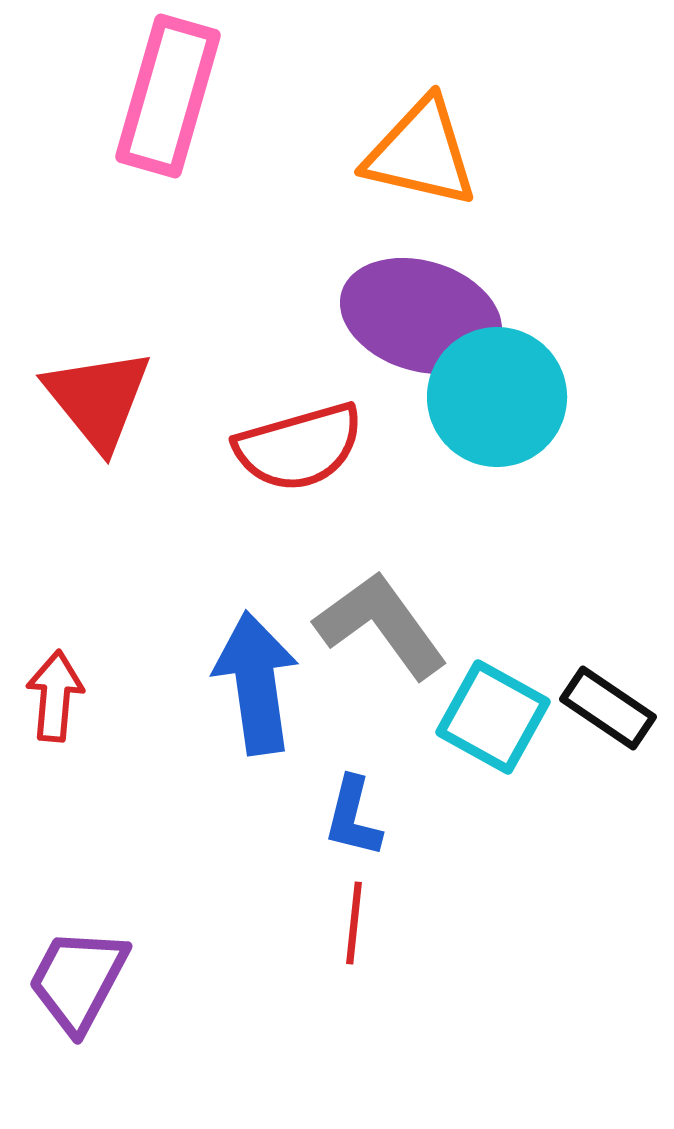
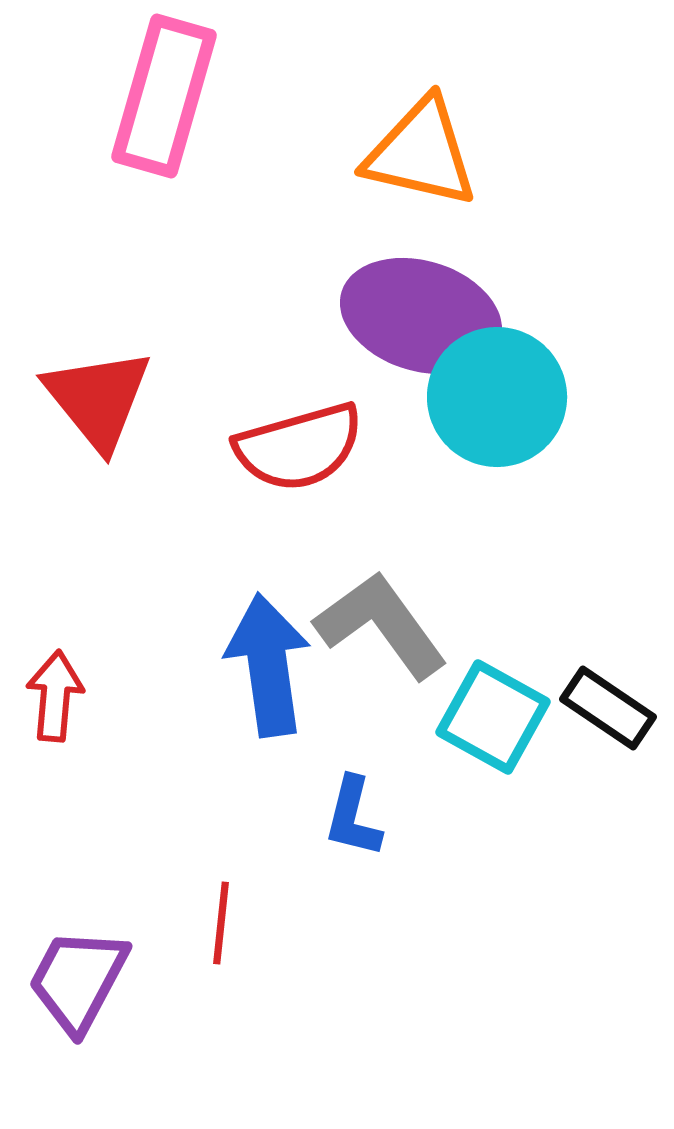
pink rectangle: moved 4 px left
blue arrow: moved 12 px right, 18 px up
red line: moved 133 px left
